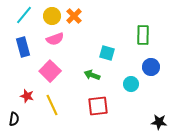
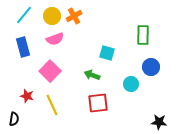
orange cross: rotated 14 degrees clockwise
red square: moved 3 px up
